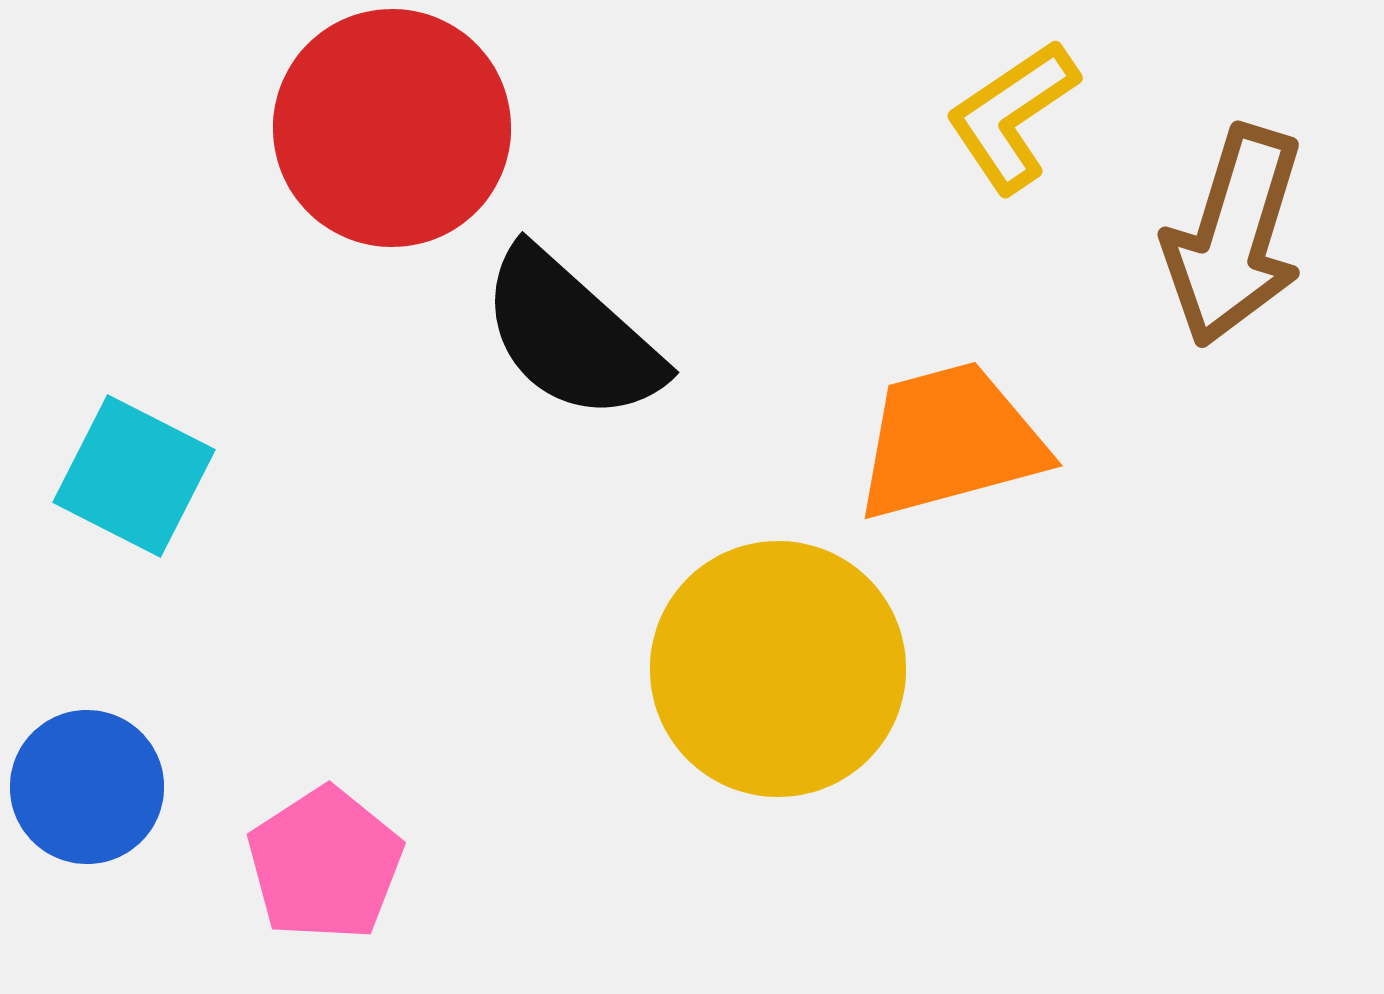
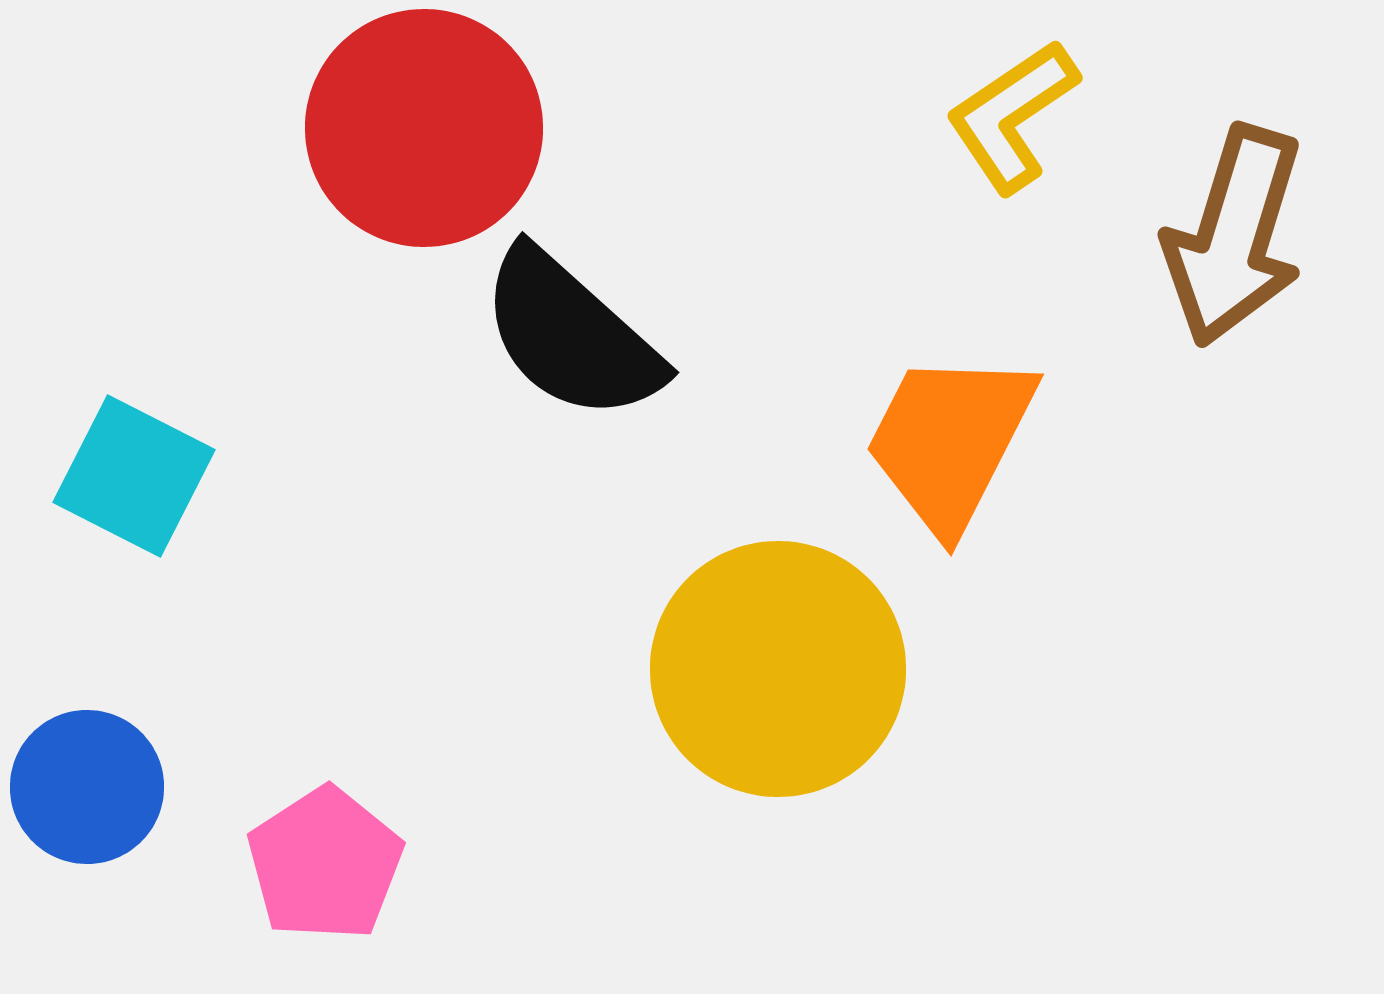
red circle: moved 32 px right
orange trapezoid: rotated 48 degrees counterclockwise
